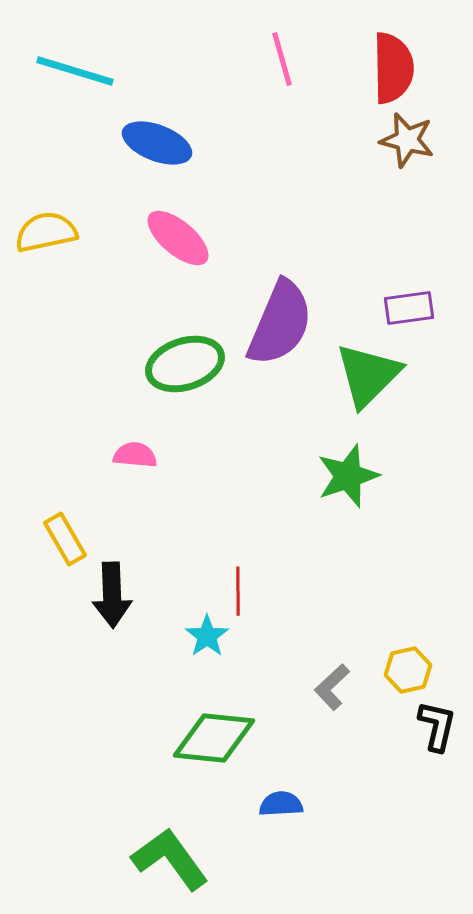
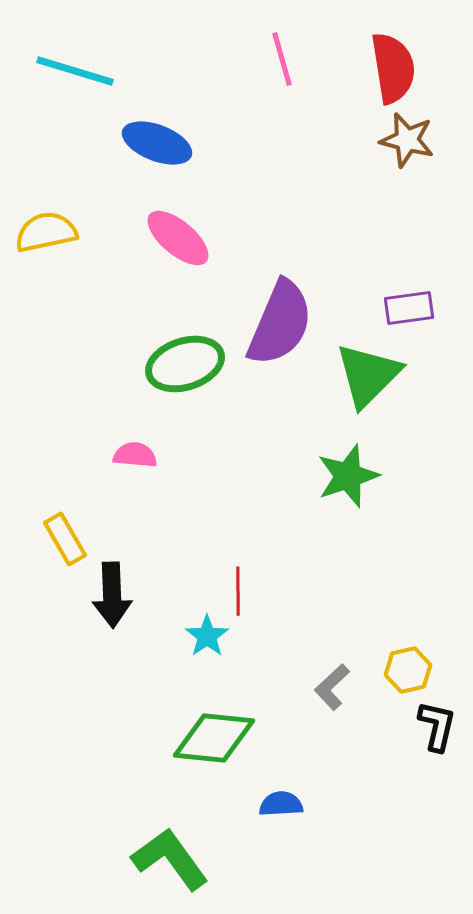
red semicircle: rotated 8 degrees counterclockwise
